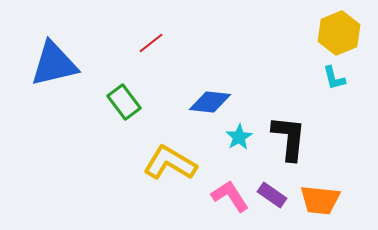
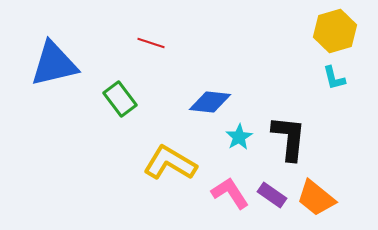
yellow hexagon: moved 4 px left, 2 px up; rotated 6 degrees clockwise
red line: rotated 56 degrees clockwise
green rectangle: moved 4 px left, 3 px up
pink L-shape: moved 3 px up
orange trapezoid: moved 4 px left, 2 px up; rotated 33 degrees clockwise
